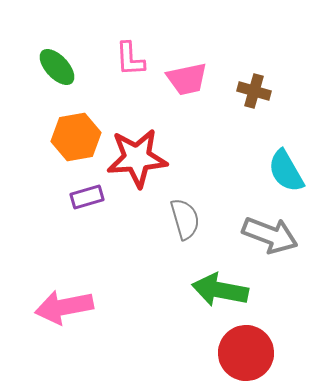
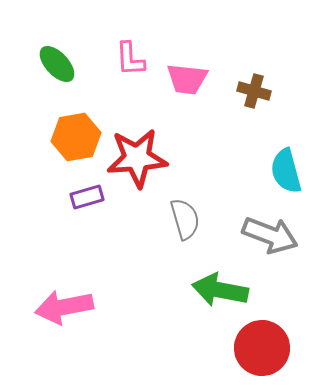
green ellipse: moved 3 px up
pink trapezoid: rotated 18 degrees clockwise
cyan semicircle: rotated 15 degrees clockwise
red circle: moved 16 px right, 5 px up
